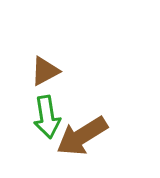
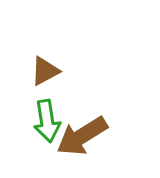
green arrow: moved 4 px down
